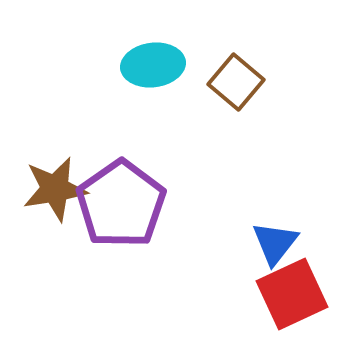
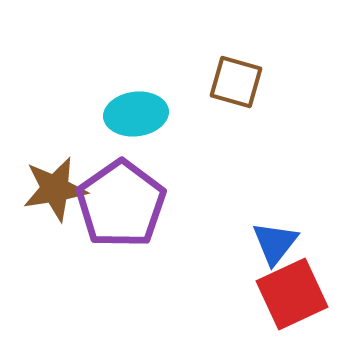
cyan ellipse: moved 17 px left, 49 px down
brown square: rotated 24 degrees counterclockwise
